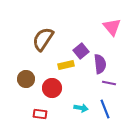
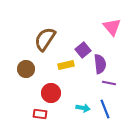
brown semicircle: moved 2 px right
purple square: moved 2 px right, 1 px up
brown circle: moved 10 px up
red circle: moved 1 px left, 5 px down
cyan arrow: moved 2 px right
